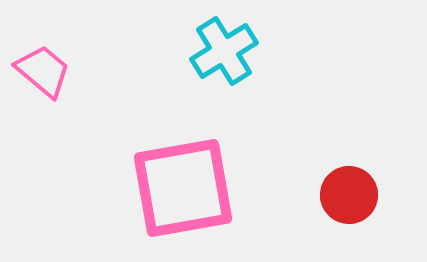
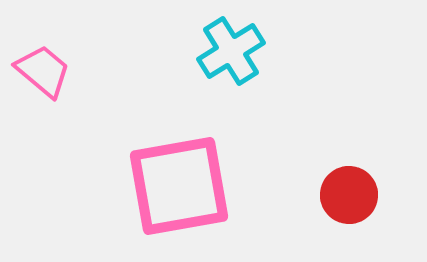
cyan cross: moved 7 px right
pink square: moved 4 px left, 2 px up
